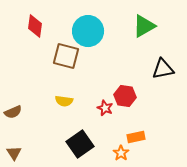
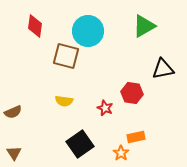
red hexagon: moved 7 px right, 3 px up
